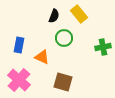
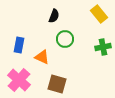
yellow rectangle: moved 20 px right
green circle: moved 1 px right, 1 px down
brown square: moved 6 px left, 2 px down
